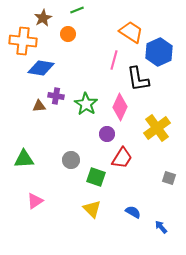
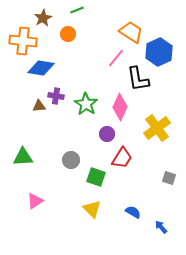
pink line: moved 2 px right, 2 px up; rotated 24 degrees clockwise
green triangle: moved 1 px left, 2 px up
